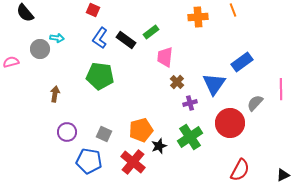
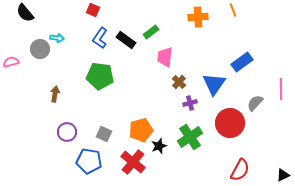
brown cross: moved 2 px right
